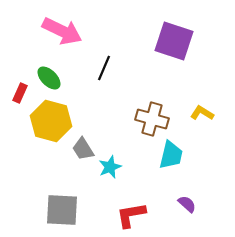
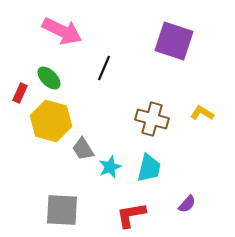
cyan trapezoid: moved 22 px left, 13 px down
purple semicircle: rotated 90 degrees clockwise
